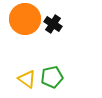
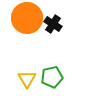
orange circle: moved 2 px right, 1 px up
yellow triangle: rotated 24 degrees clockwise
